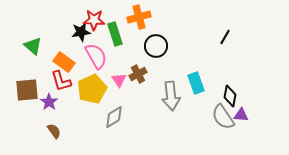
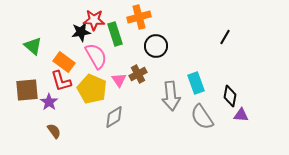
yellow pentagon: rotated 24 degrees counterclockwise
gray semicircle: moved 21 px left
